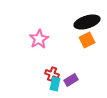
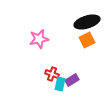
pink star: rotated 18 degrees clockwise
purple rectangle: moved 1 px right
cyan rectangle: moved 5 px right
